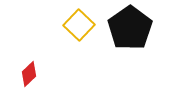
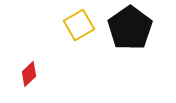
yellow square: rotated 16 degrees clockwise
